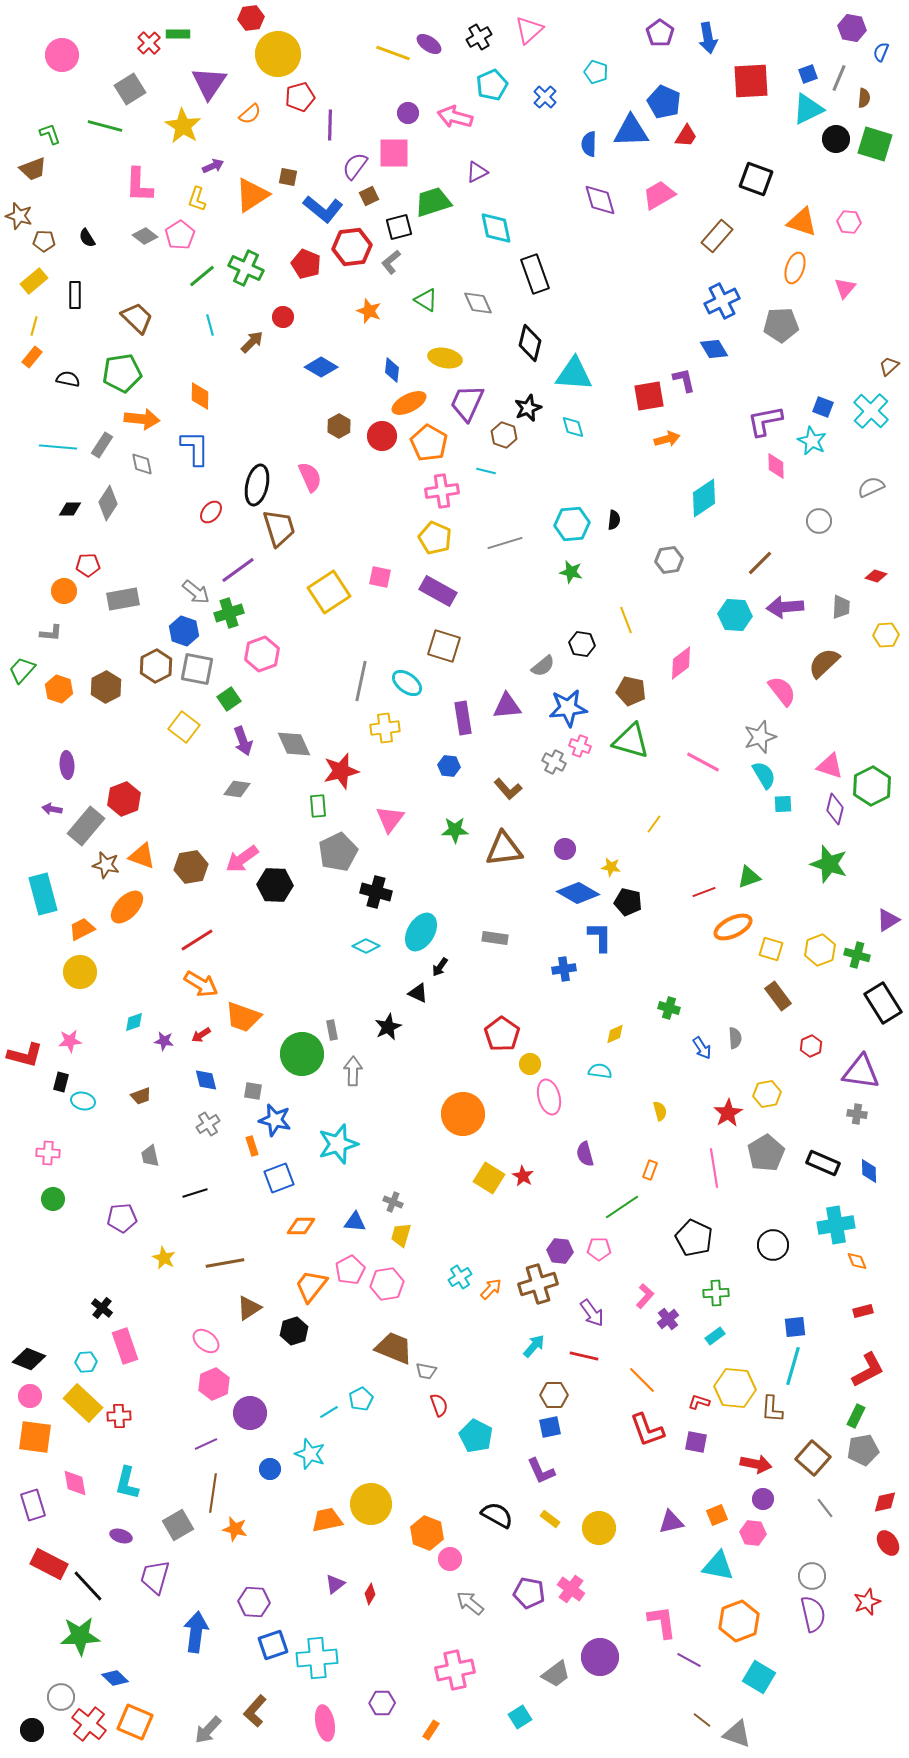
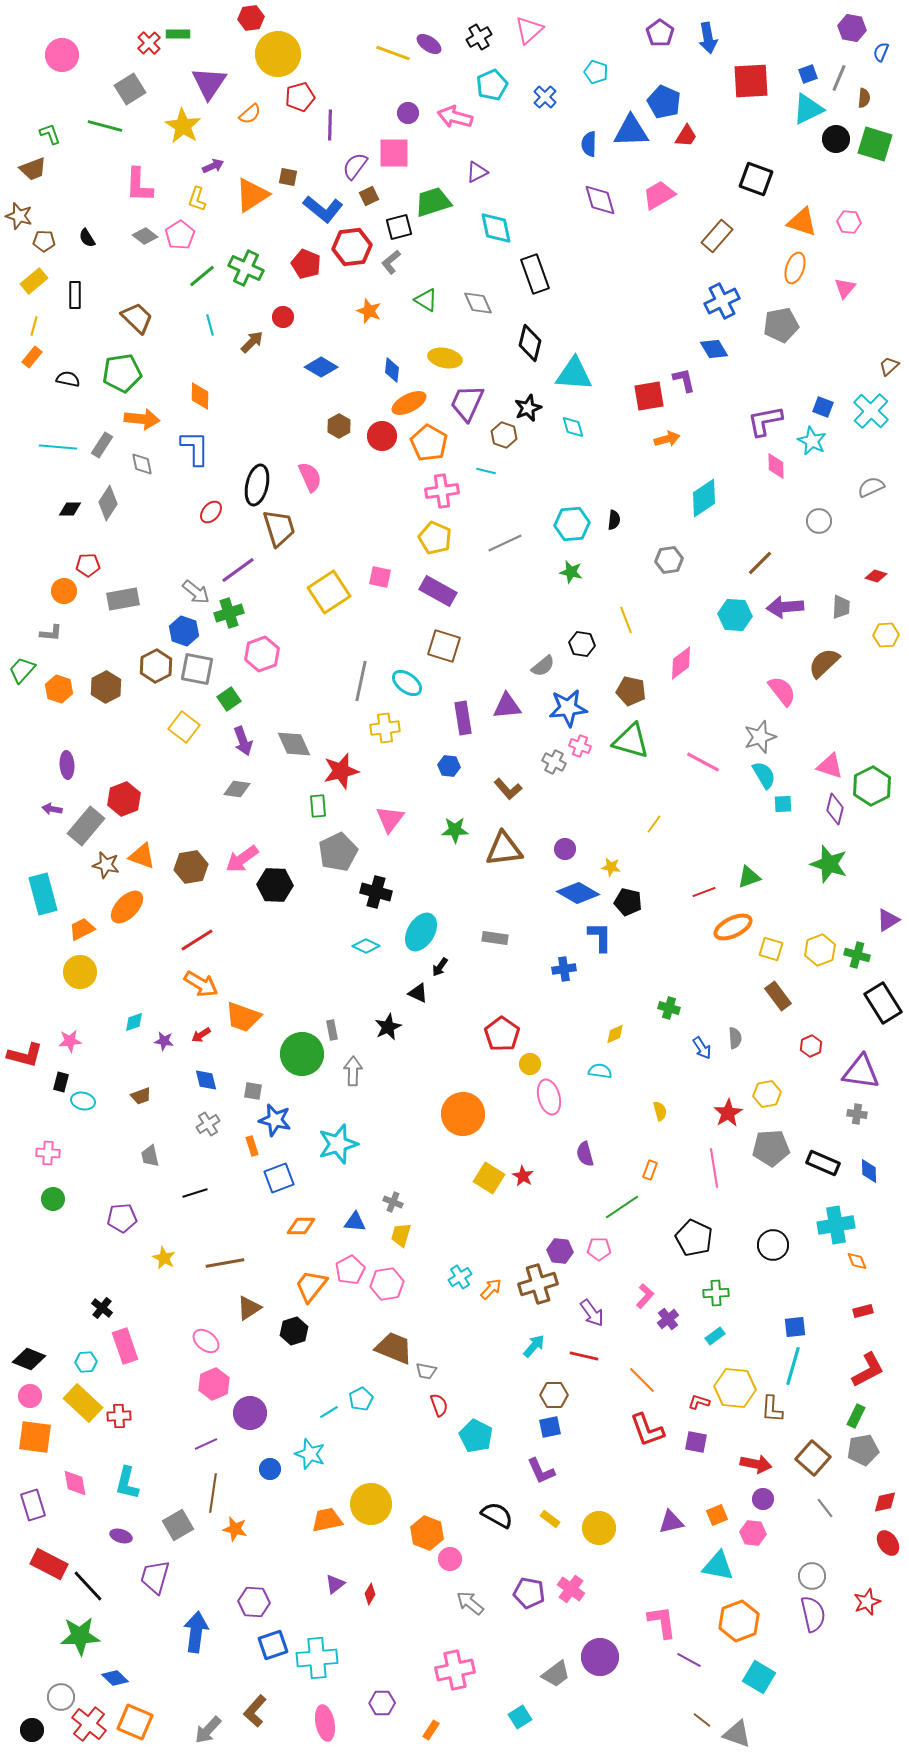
gray pentagon at (781, 325): rotated 8 degrees counterclockwise
gray line at (505, 543): rotated 8 degrees counterclockwise
gray pentagon at (766, 1153): moved 5 px right, 5 px up; rotated 27 degrees clockwise
